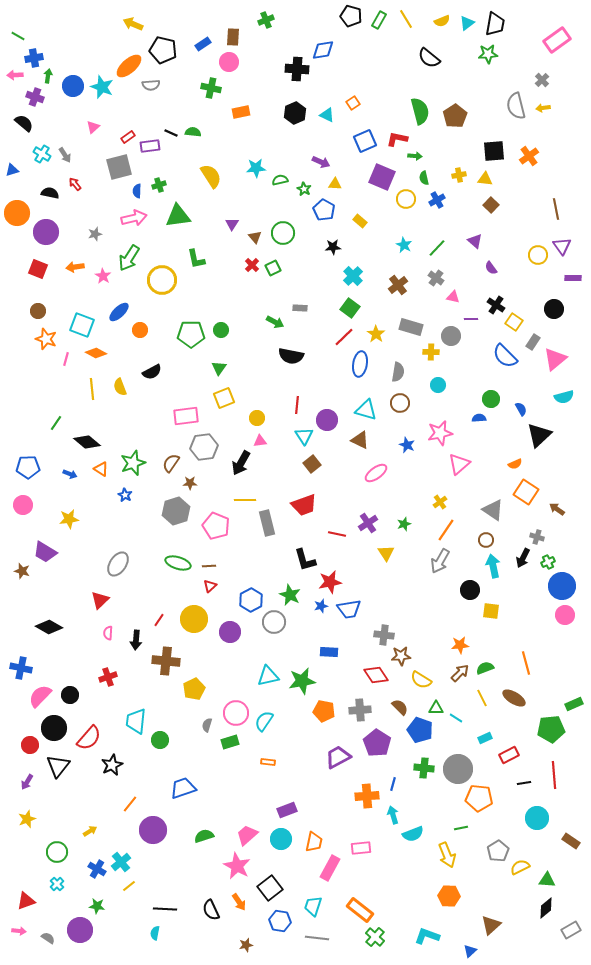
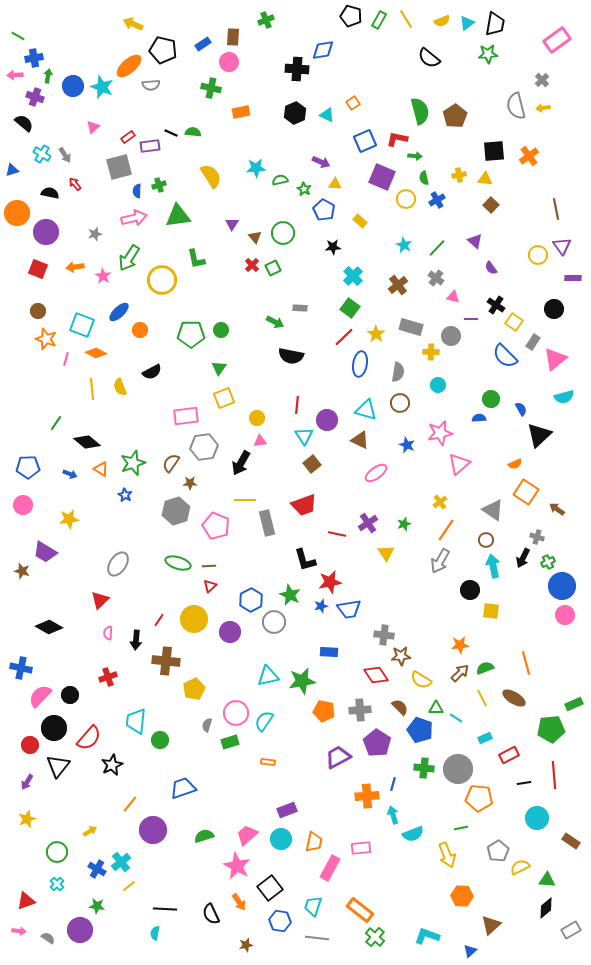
orange hexagon at (449, 896): moved 13 px right
black semicircle at (211, 910): moved 4 px down
